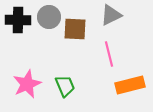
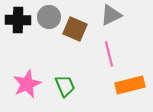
brown square: rotated 20 degrees clockwise
